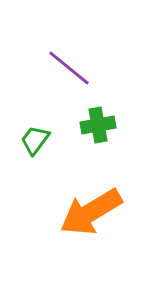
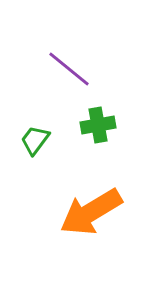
purple line: moved 1 px down
